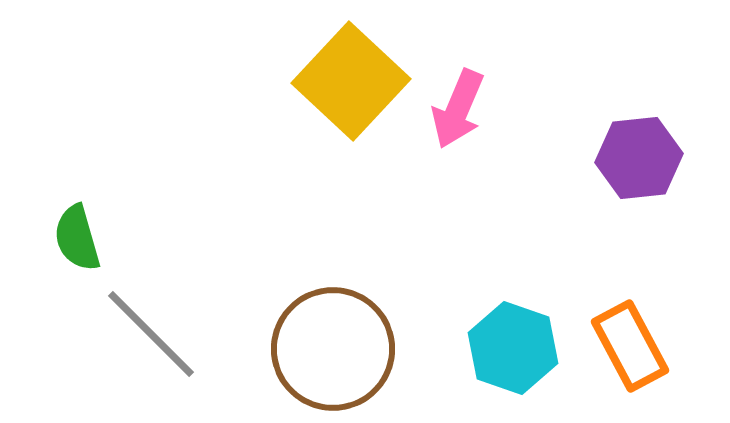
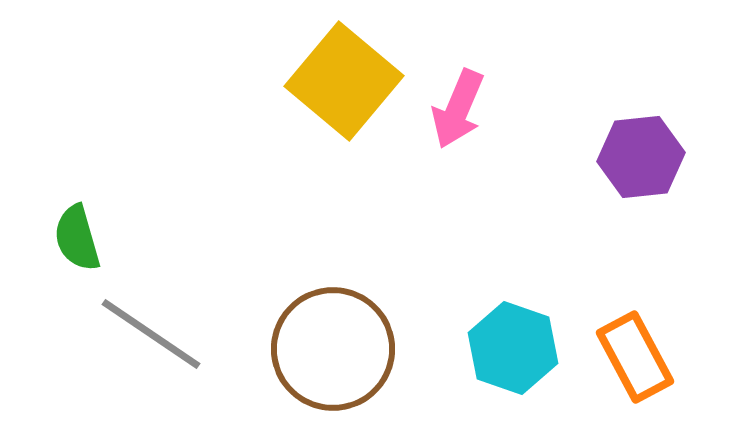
yellow square: moved 7 px left; rotated 3 degrees counterclockwise
purple hexagon: moved 2 px right, 1 px up
gray line: rotated 11 degrees counterclockwise
orange rectangle: moved 5 px right, 11 px down
